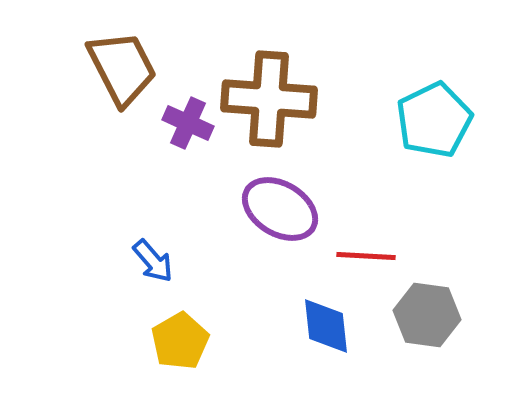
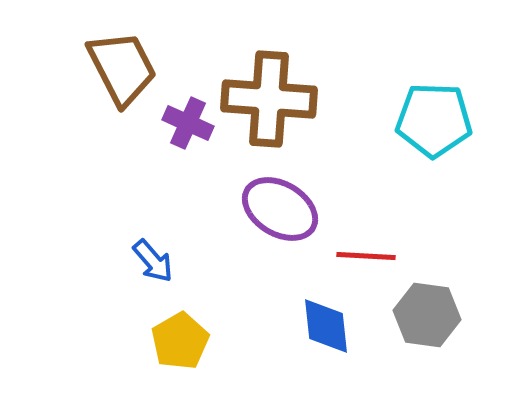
cyan pentagon: rotated 28 degrees clockwise
